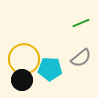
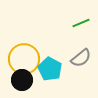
cyan pentagon: rotated 25 degrees clockwise
